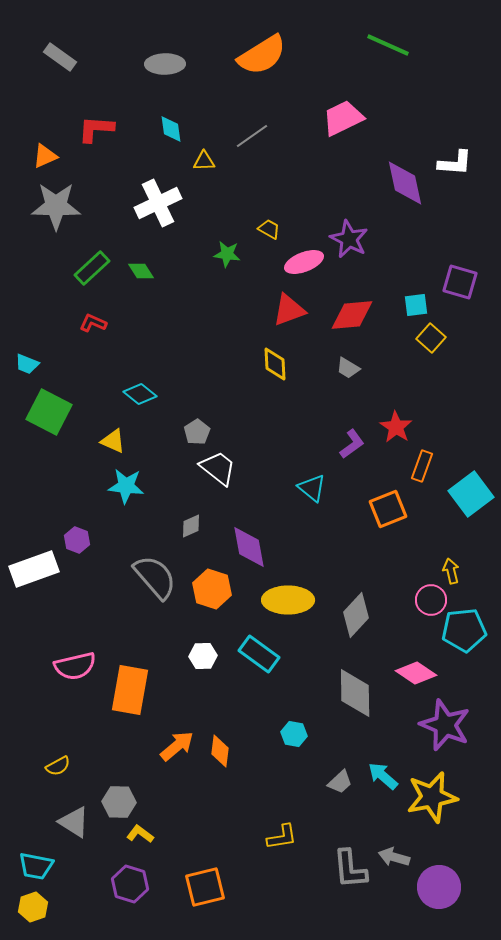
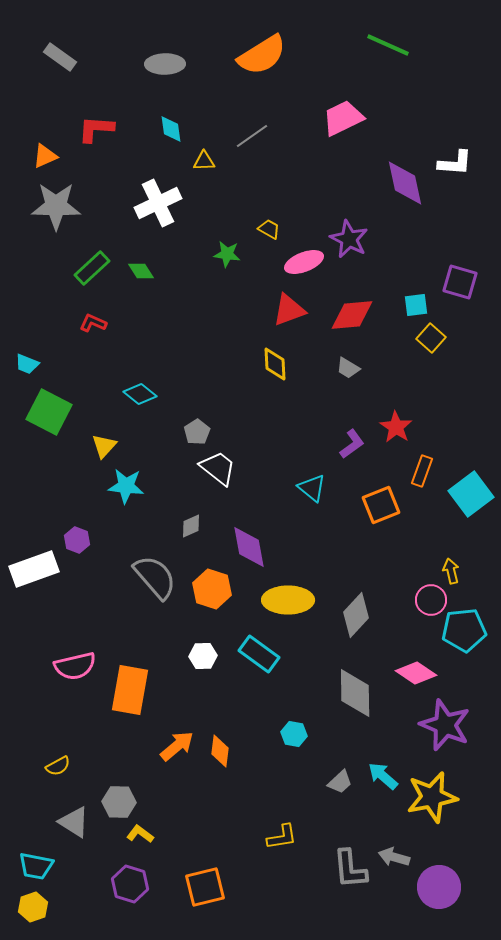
yellow triangle at (113, 441): moved 9 px left, 5 px down; rotated 48 degrees clockwise
orange rectangle at (422, 466): moved 5 px down
orange square at (388, 509): moved 7 px left, 4 px up
